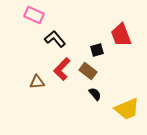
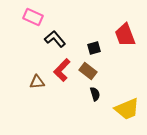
pink rectangle: moved 1 px left, 2 px down
red trapezoid: moved 4 px right
black square: moved 3 px left, 2 px up
red L-shape: moved 1 px down
black semicircle: rotated 24 degrees clockwise
